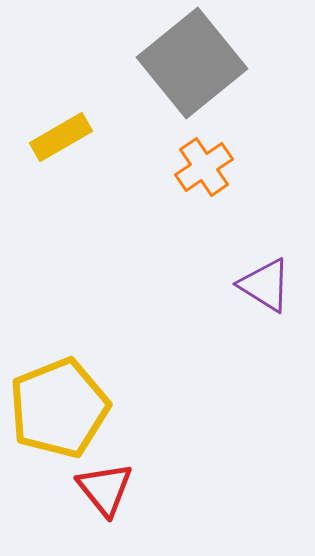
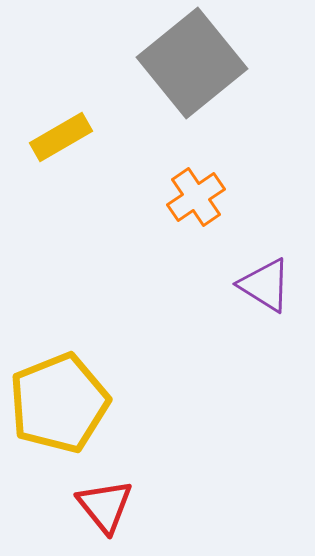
orange cross: moved 8 px left, 30 px down
yellow pentagon: moved 5 px up
red triangle: moved 17 px down
